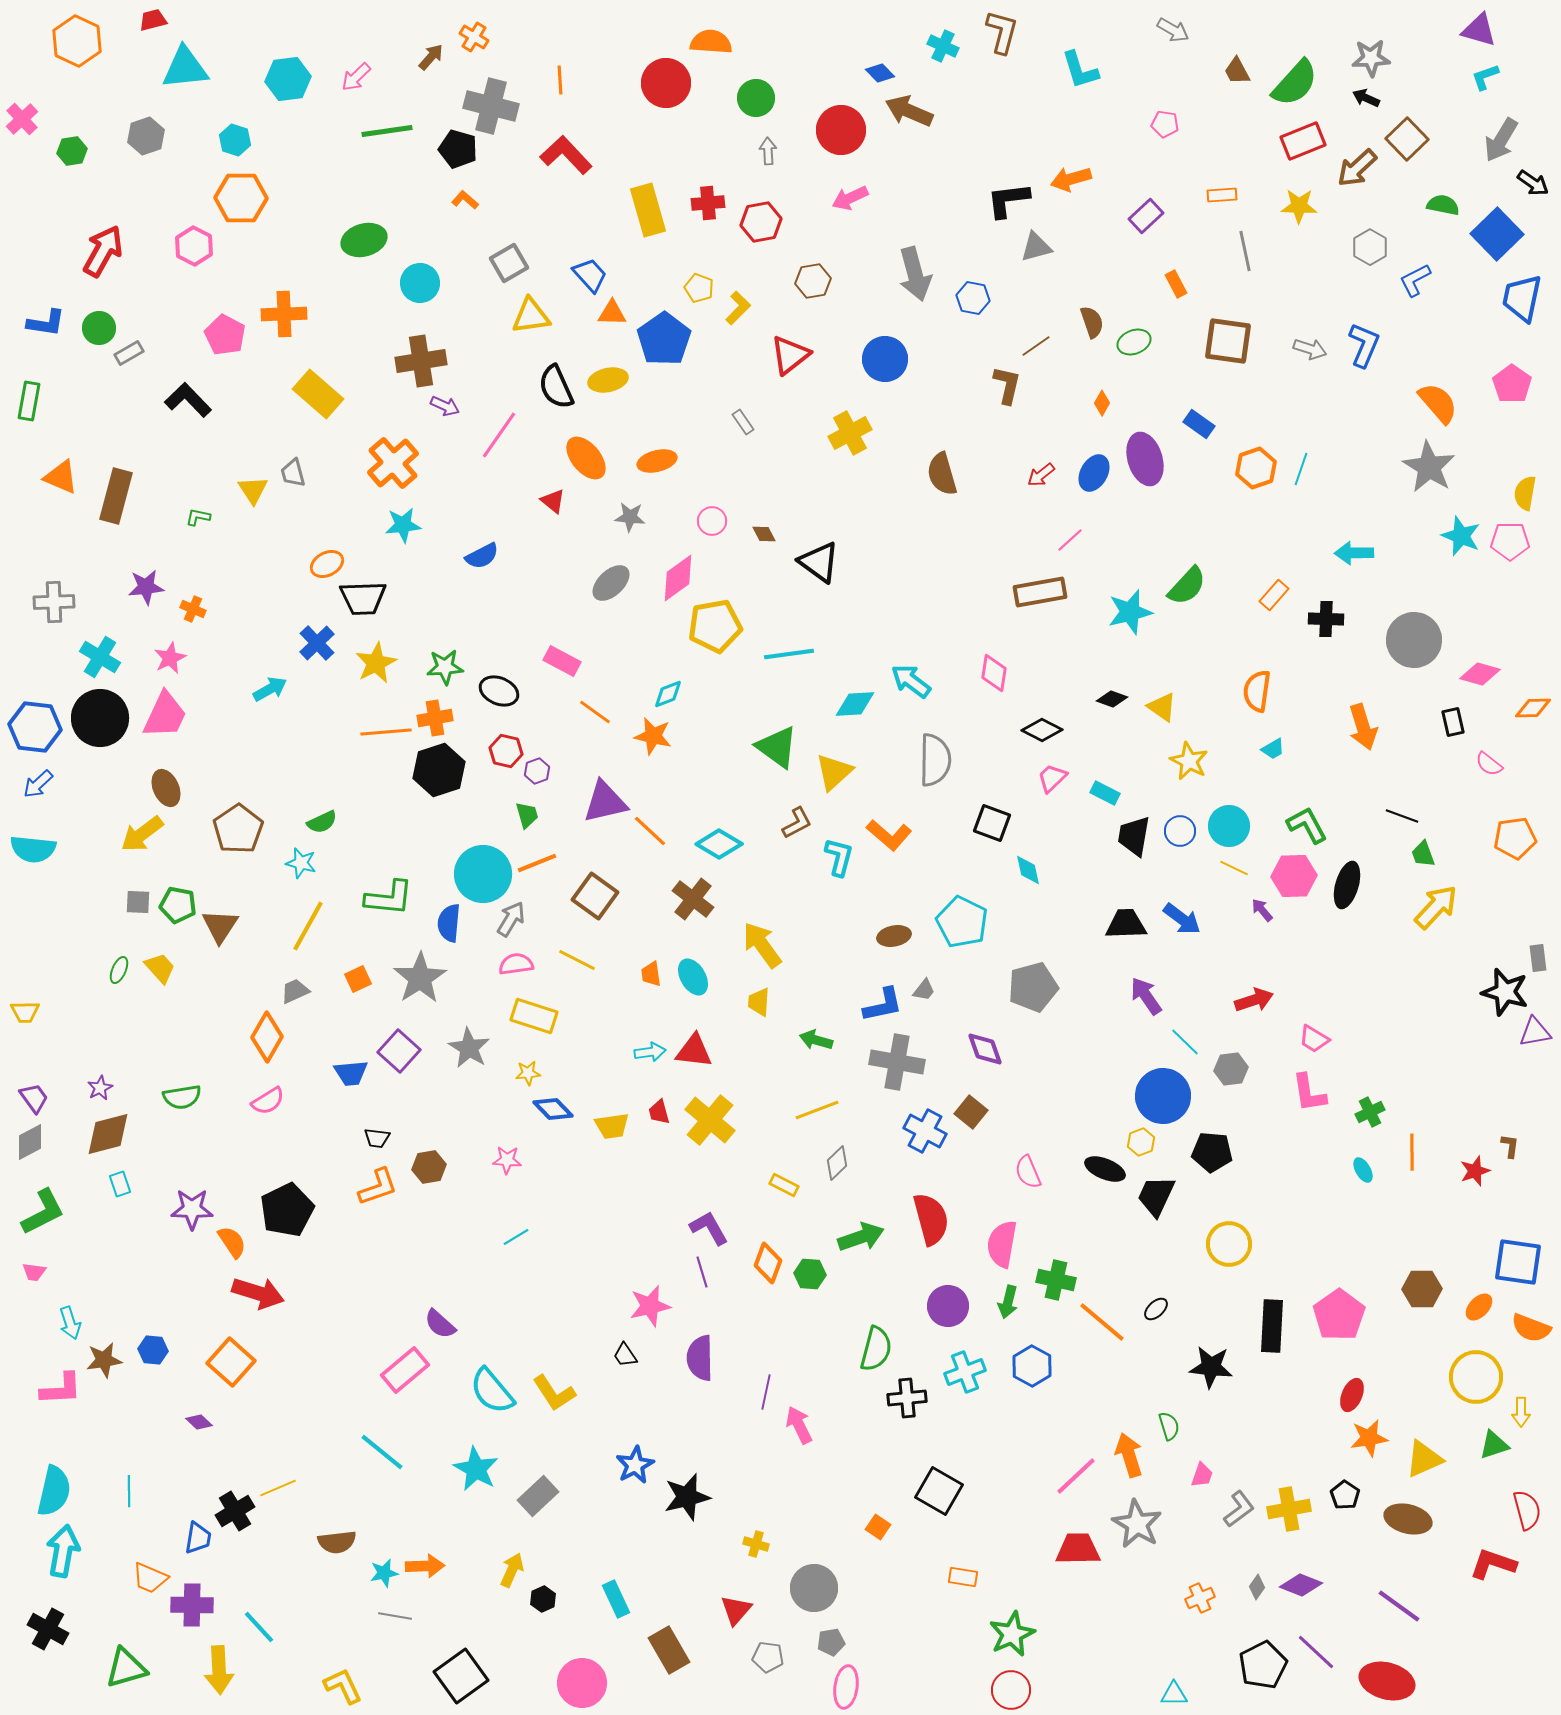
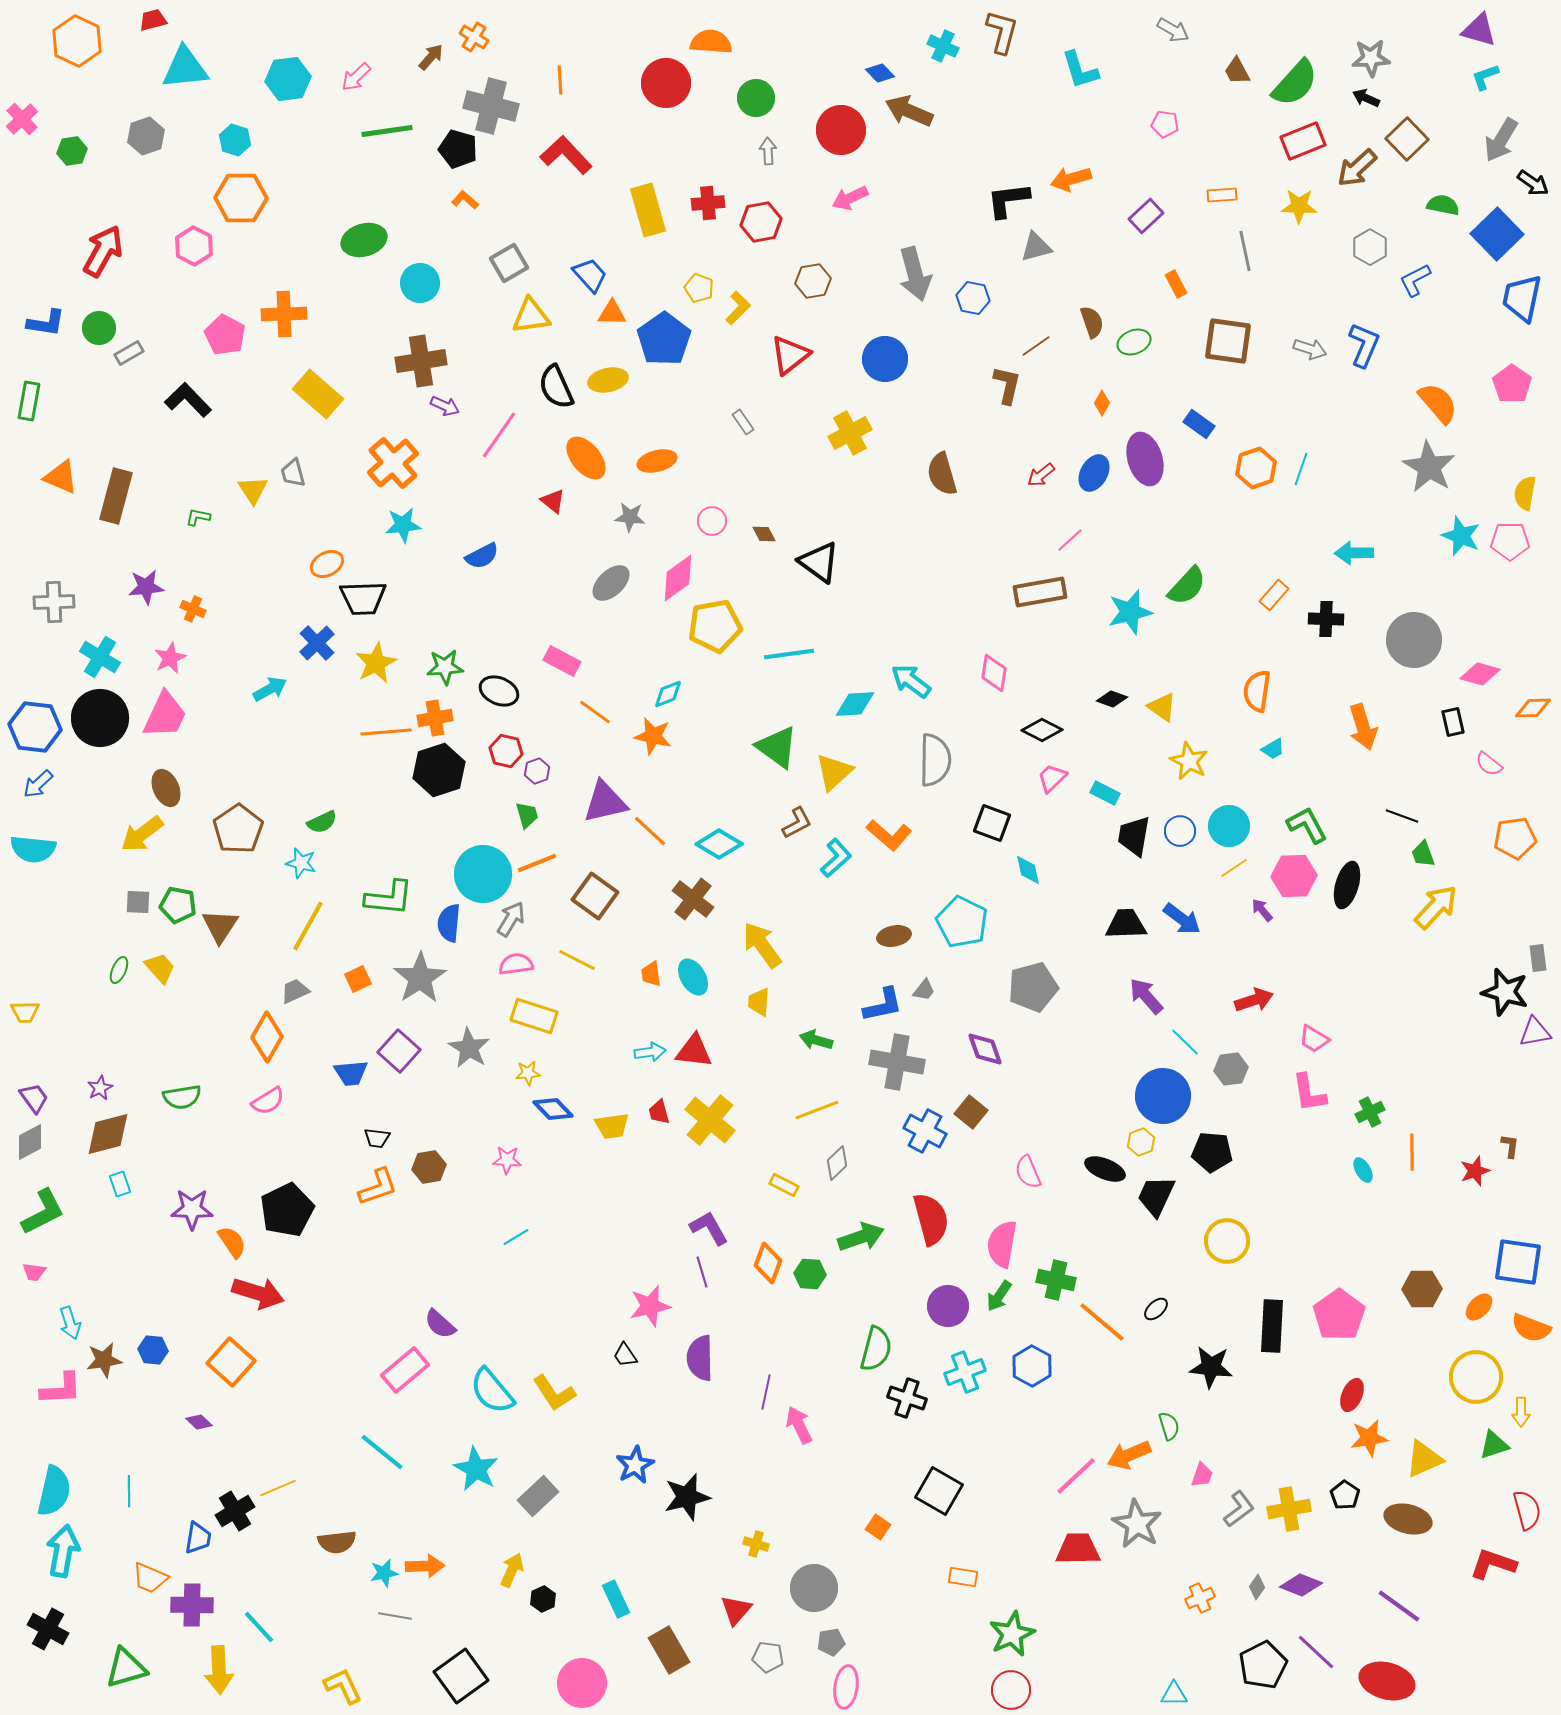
cyan L-shape at (839, 857): moved 3 px left, 1 px down; rotated 33 degrees clockwise
yellow line at (1234, 868): rotated 60 degrees counterclockwise
purple arrow at (1146, 996): rotated 6 degrees counterclockwise
yellow circle at (1229, 1244): moved 2 px left, 3 px up
green arrow at (1008, 1302): moved 9 px left, 6 px up; rotated 20 degrees clockwise
black cross at (907, 1398): rotated 24 degrees clockwise
orange arrow at (1129, 1455): rotated 96 degrees counterclockwise
